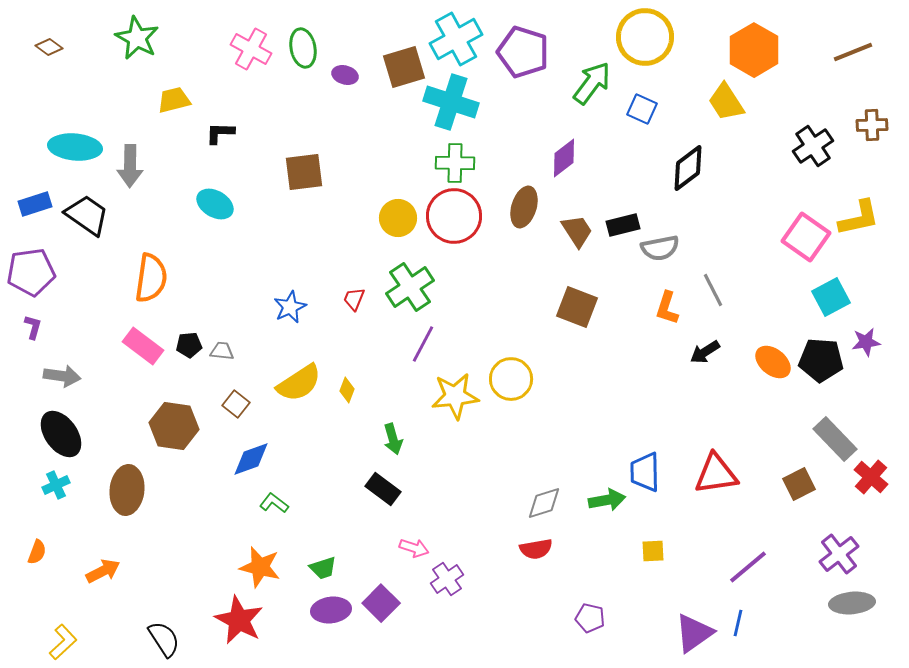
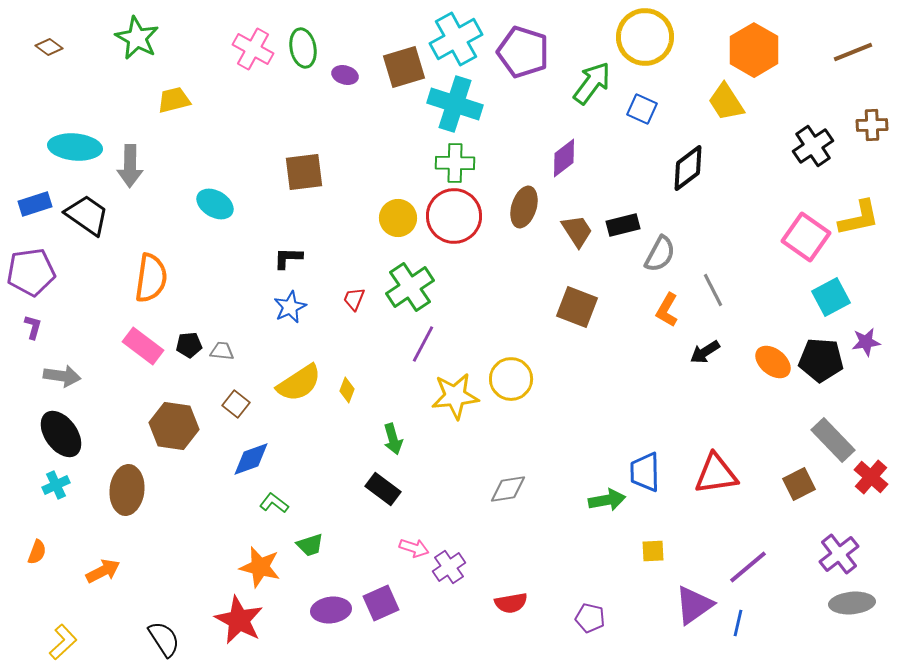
pink cross at (251, 49): moved 2 px right
cyan cross at (451, 102): moved 4 px right, 2 px down
black L-shape at (220, 133): moved 68 px right, 125 px down
gray semicircle at (660, 248): moved 6 px down; rotated 51 degrees counterclockwise
orange L-shape at (667, 308): moved 2 px down; rotated 12 degrees clockwise
gray rectangle at (835, 439): moved 2 px left, 1 px down
gray diamond at (544, 503): moved 36 px left, 14 px up; rotated 9 degrees clockwise
red semicircle at (536, 549): moved 25 px left, 54 px down
green trapezoid at (323, 568): moved 13 px left, 23 px up
purple cross at (447, 579): moved 2 px right, 12 px up
purple square at (381, 603): rotated 21 degrees clockwise
purple triangle at (694, 633): moved 28 px up
